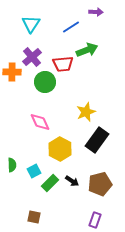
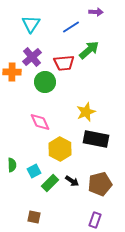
green arrow: moved 2 px right; rotated 20 degrees counterclockwise
red trapezoid: moved 1 px right, 1 px up
black rectangle: moved 1 px left, 1 px up; rotated 65 degrees clockwise
